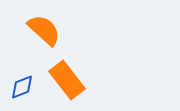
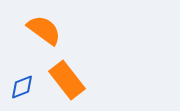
orange semicircle: rotated 6 degrees counterclockwise
